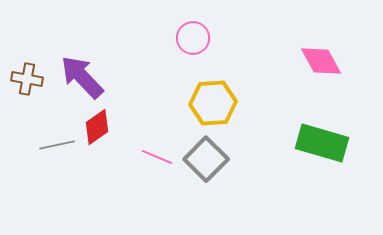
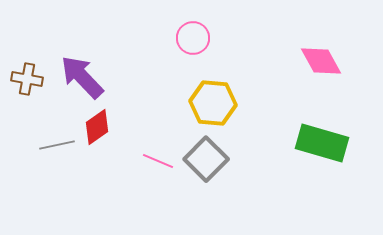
yellow hexagon: rotated 9 degrees clockwise
pink line: moved 1 px right, 4 px down
